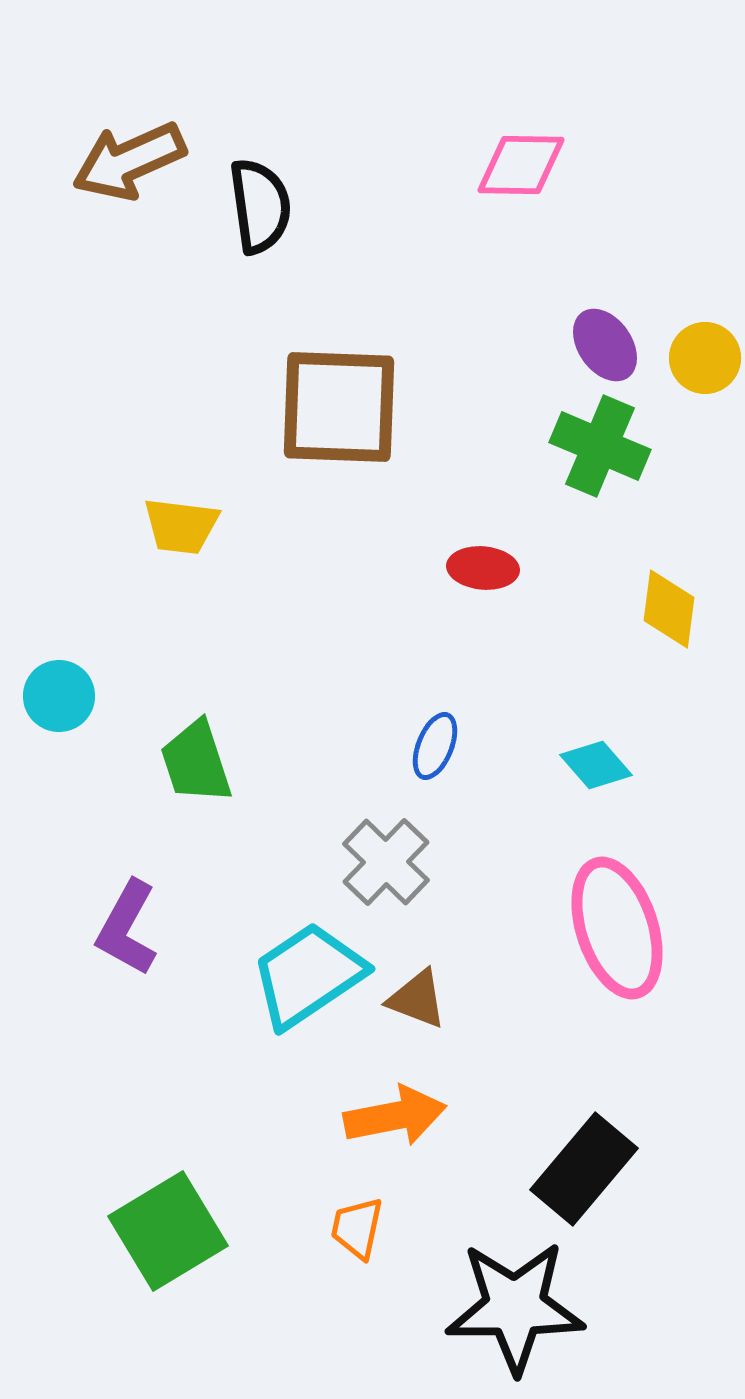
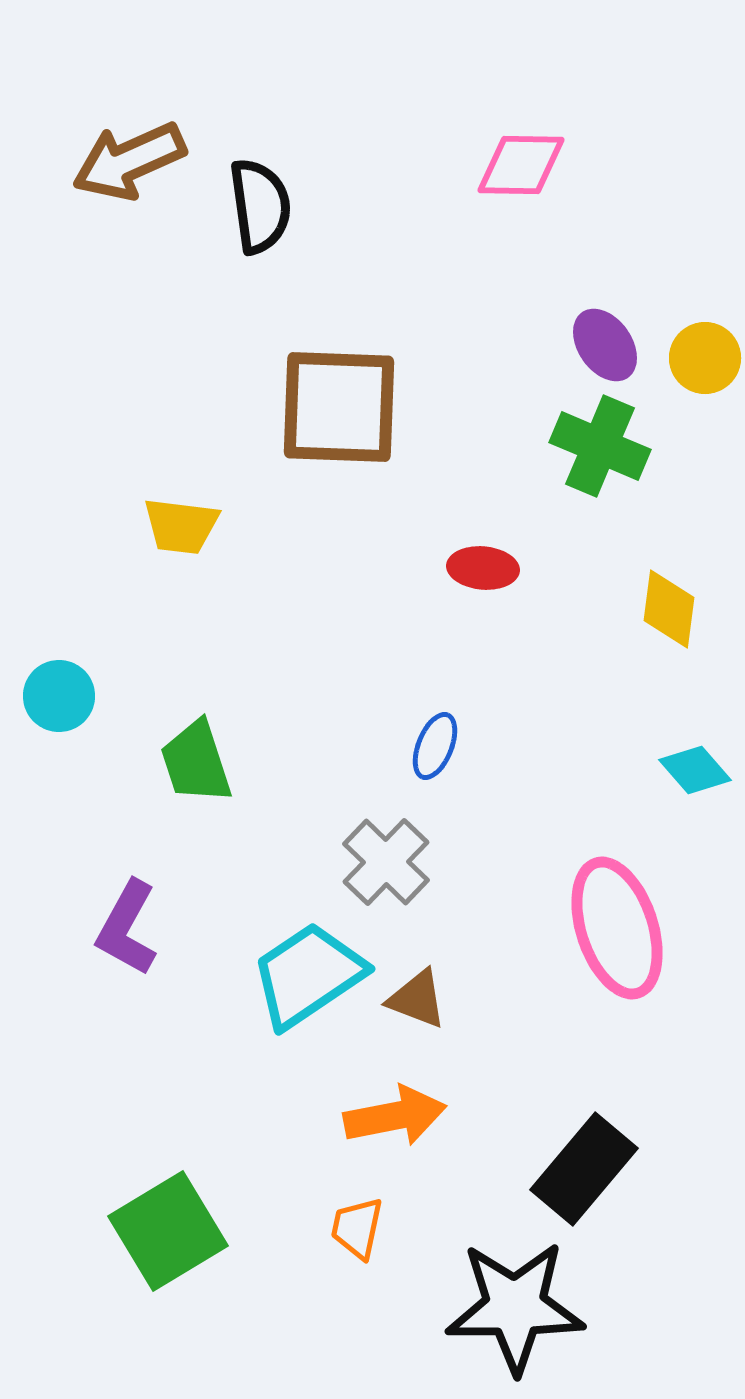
cyan diamond: moved 99 px right, 5 px down
